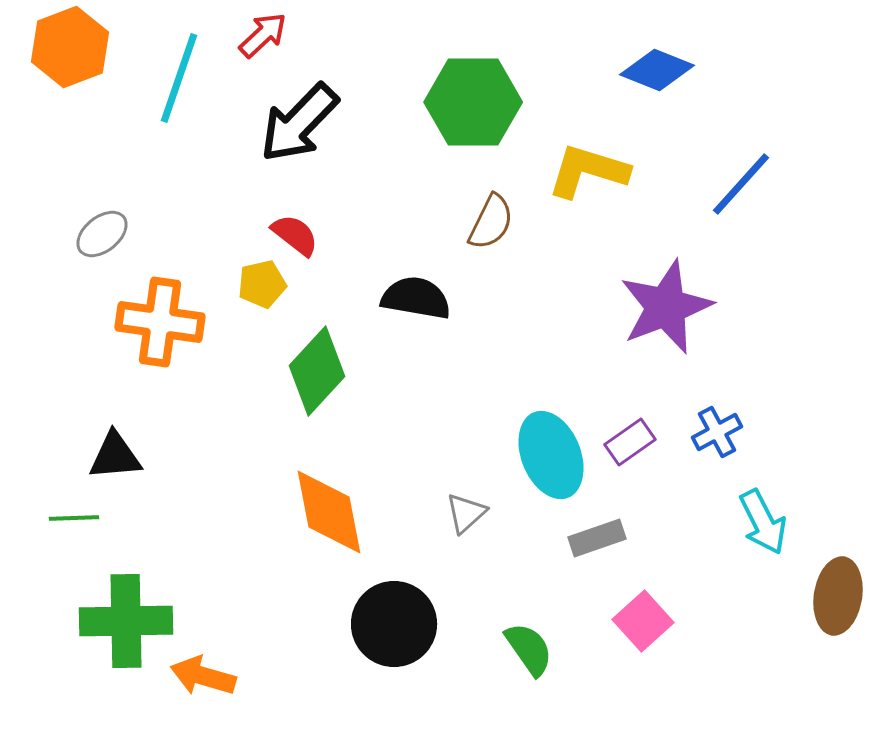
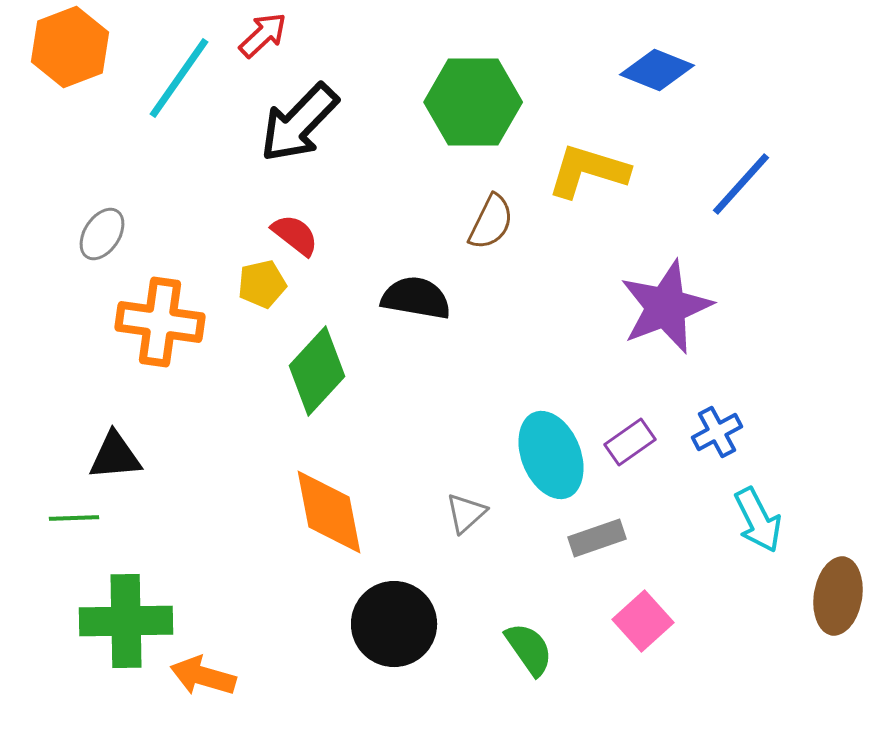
cyan line: rotated 16 degrees clockwise
gray ellipse: rotated 18 degrees counterclockwise
cyan arrow: moved 5 px left, 2 px up
